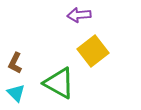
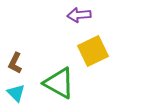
yellow square: rotated 12 degrees clockwise
